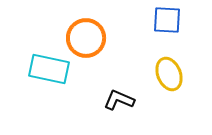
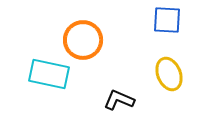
orange circle: moved 3 px left, 2 px down
cyan rectangle: moved 5 px down
